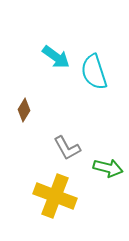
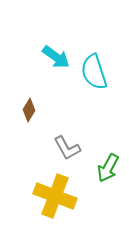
brown diamond: moved 5 px right
green arrow: rotated 104 degrees clockwise
